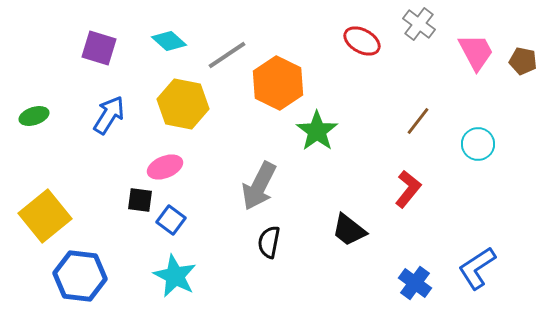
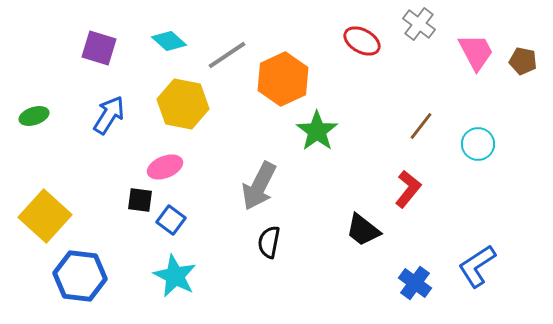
orange hexagon: moved 5 px right, 4 px up; rotated 9 degrees clockwise
brown line: moved 3 px right, 5 px down
yellow square: rotated 9 degrees counterclockwise
black trapezoid: moved 14 px right
blue L-shape: moved 2 px up
